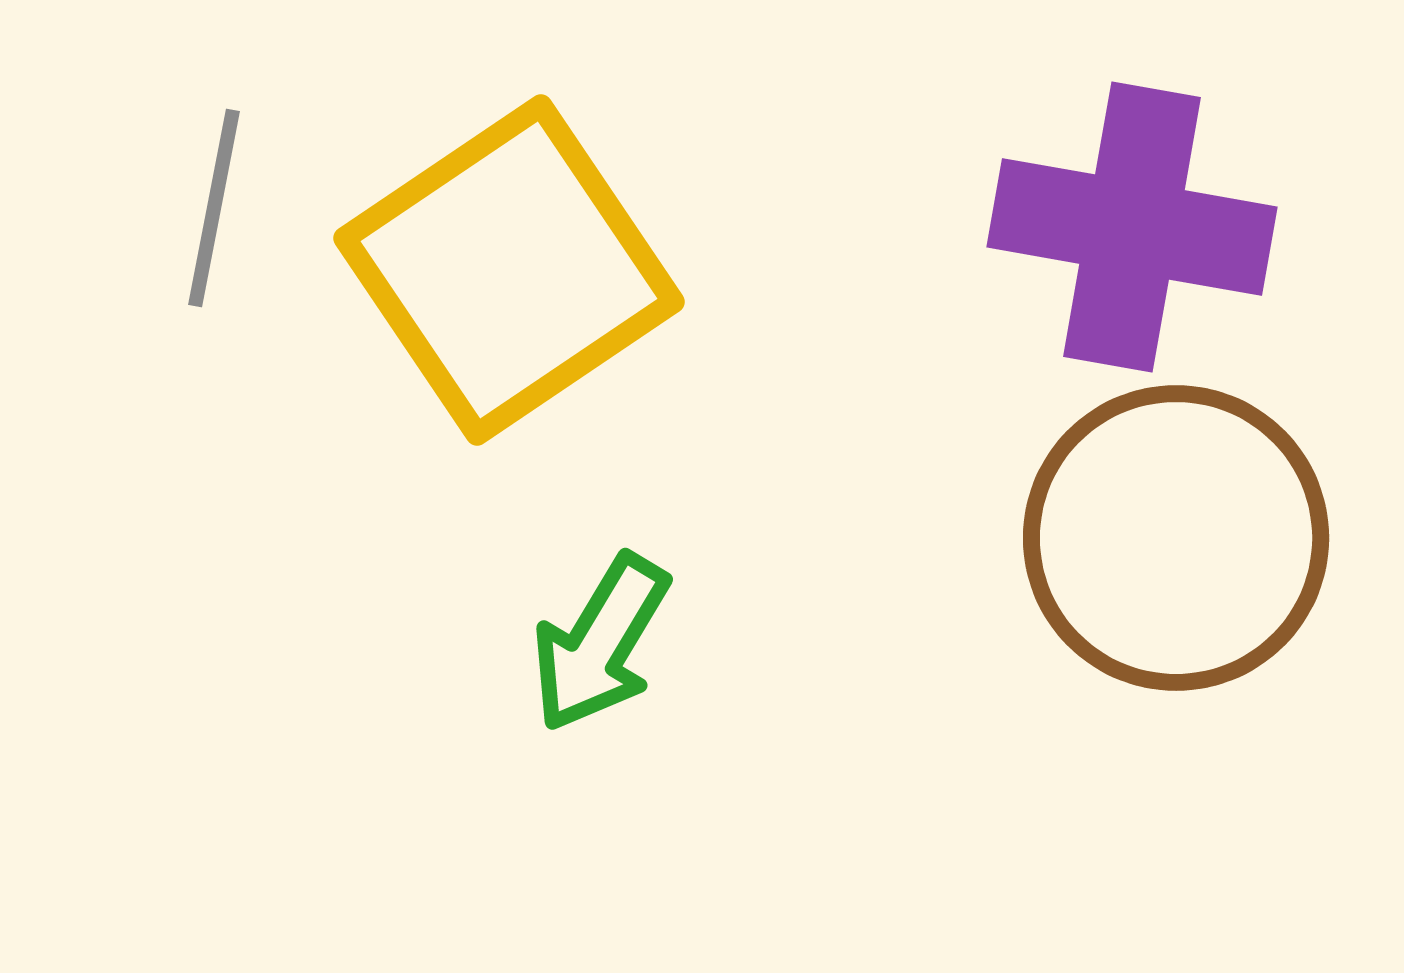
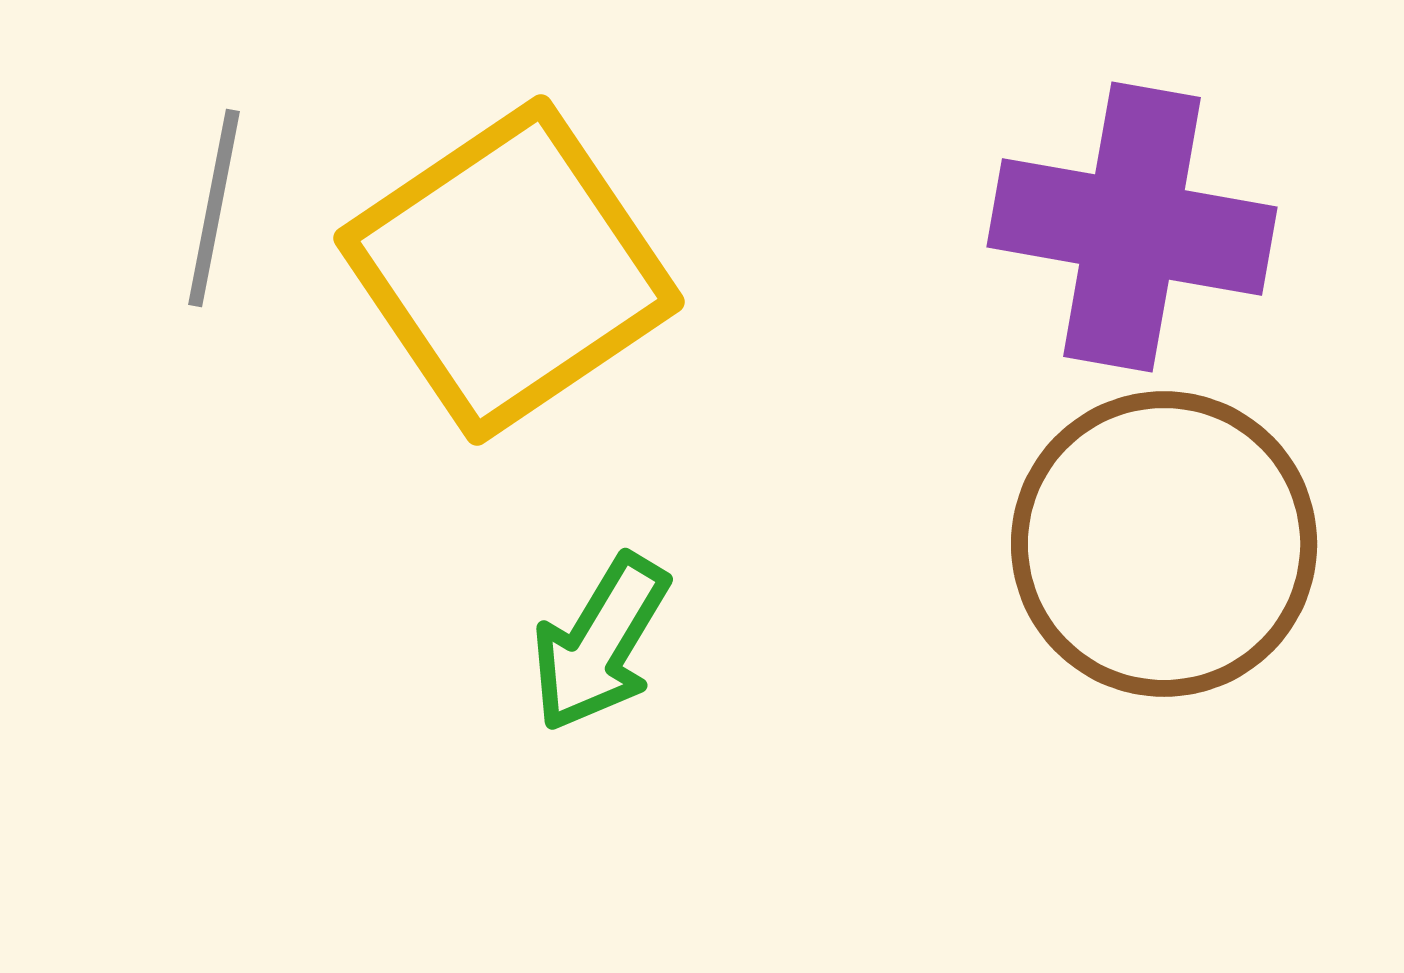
brown circle: moved 12 px left, 6 px down
